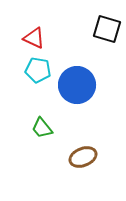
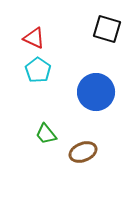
cyan pentagon: rotated 25 degrees clockwise
blue circle: moved 19 px right, 7 px down
green trapezoid: moved 4 px right, 6 px down
brown ellipse: moved 5 px up
